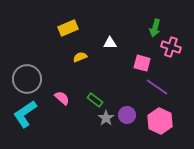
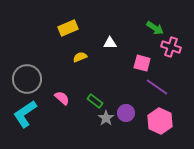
green arrow: rotated 72 degrees counterclockwise
green rectangle: moved 1 px down
purple circle: moved 1 px left, 2 px up
